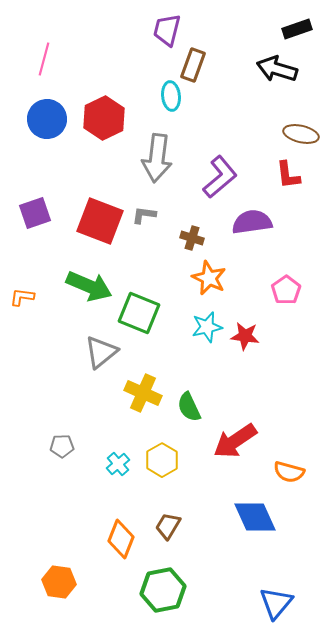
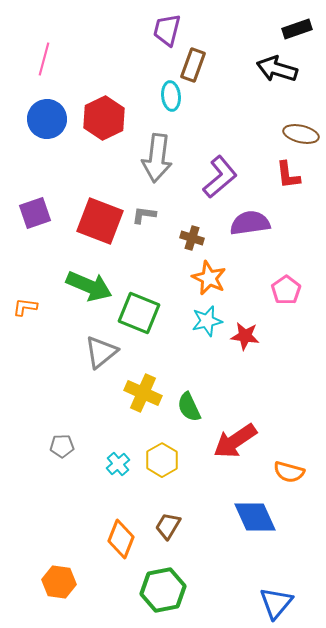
purple semicircle: moved 2 px left, 1 px down
orange L-shape: moved 3 px right, 10 px down
cyan star: moved 6 px up
